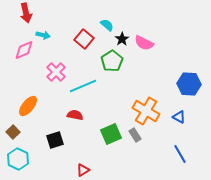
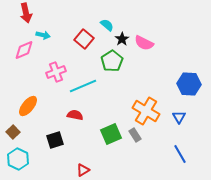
pink cross: rotated 24 degrees clockwise
blue triangle: rotated 32 degrees clockwise
